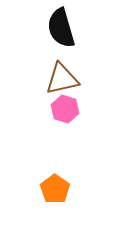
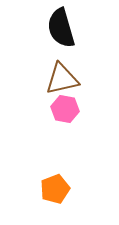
pink hexagon: rotated 8 degrees counterclockwise
orange pentagon: rotated 16 degrees clockwise
